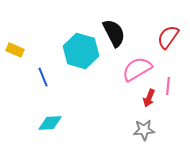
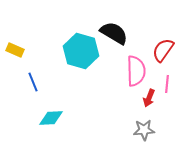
black semicircle: rotated 32 degrees counterclockwise
red semicircle: moved 5 px left, 13 px down
pink semicircle: moved 1 px left, 2 px down; rotated 120 degrees clockwise
blue line: moved 10 px left, 5 px down
pink line: moved 1 px left, 2 px up
cyan diamond: moved 1 px right, 5 px up
